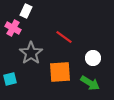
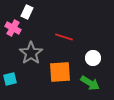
white rectangle: moved 1 px right, 1 px down
red line: rotated 18 degrees counterclockwise
